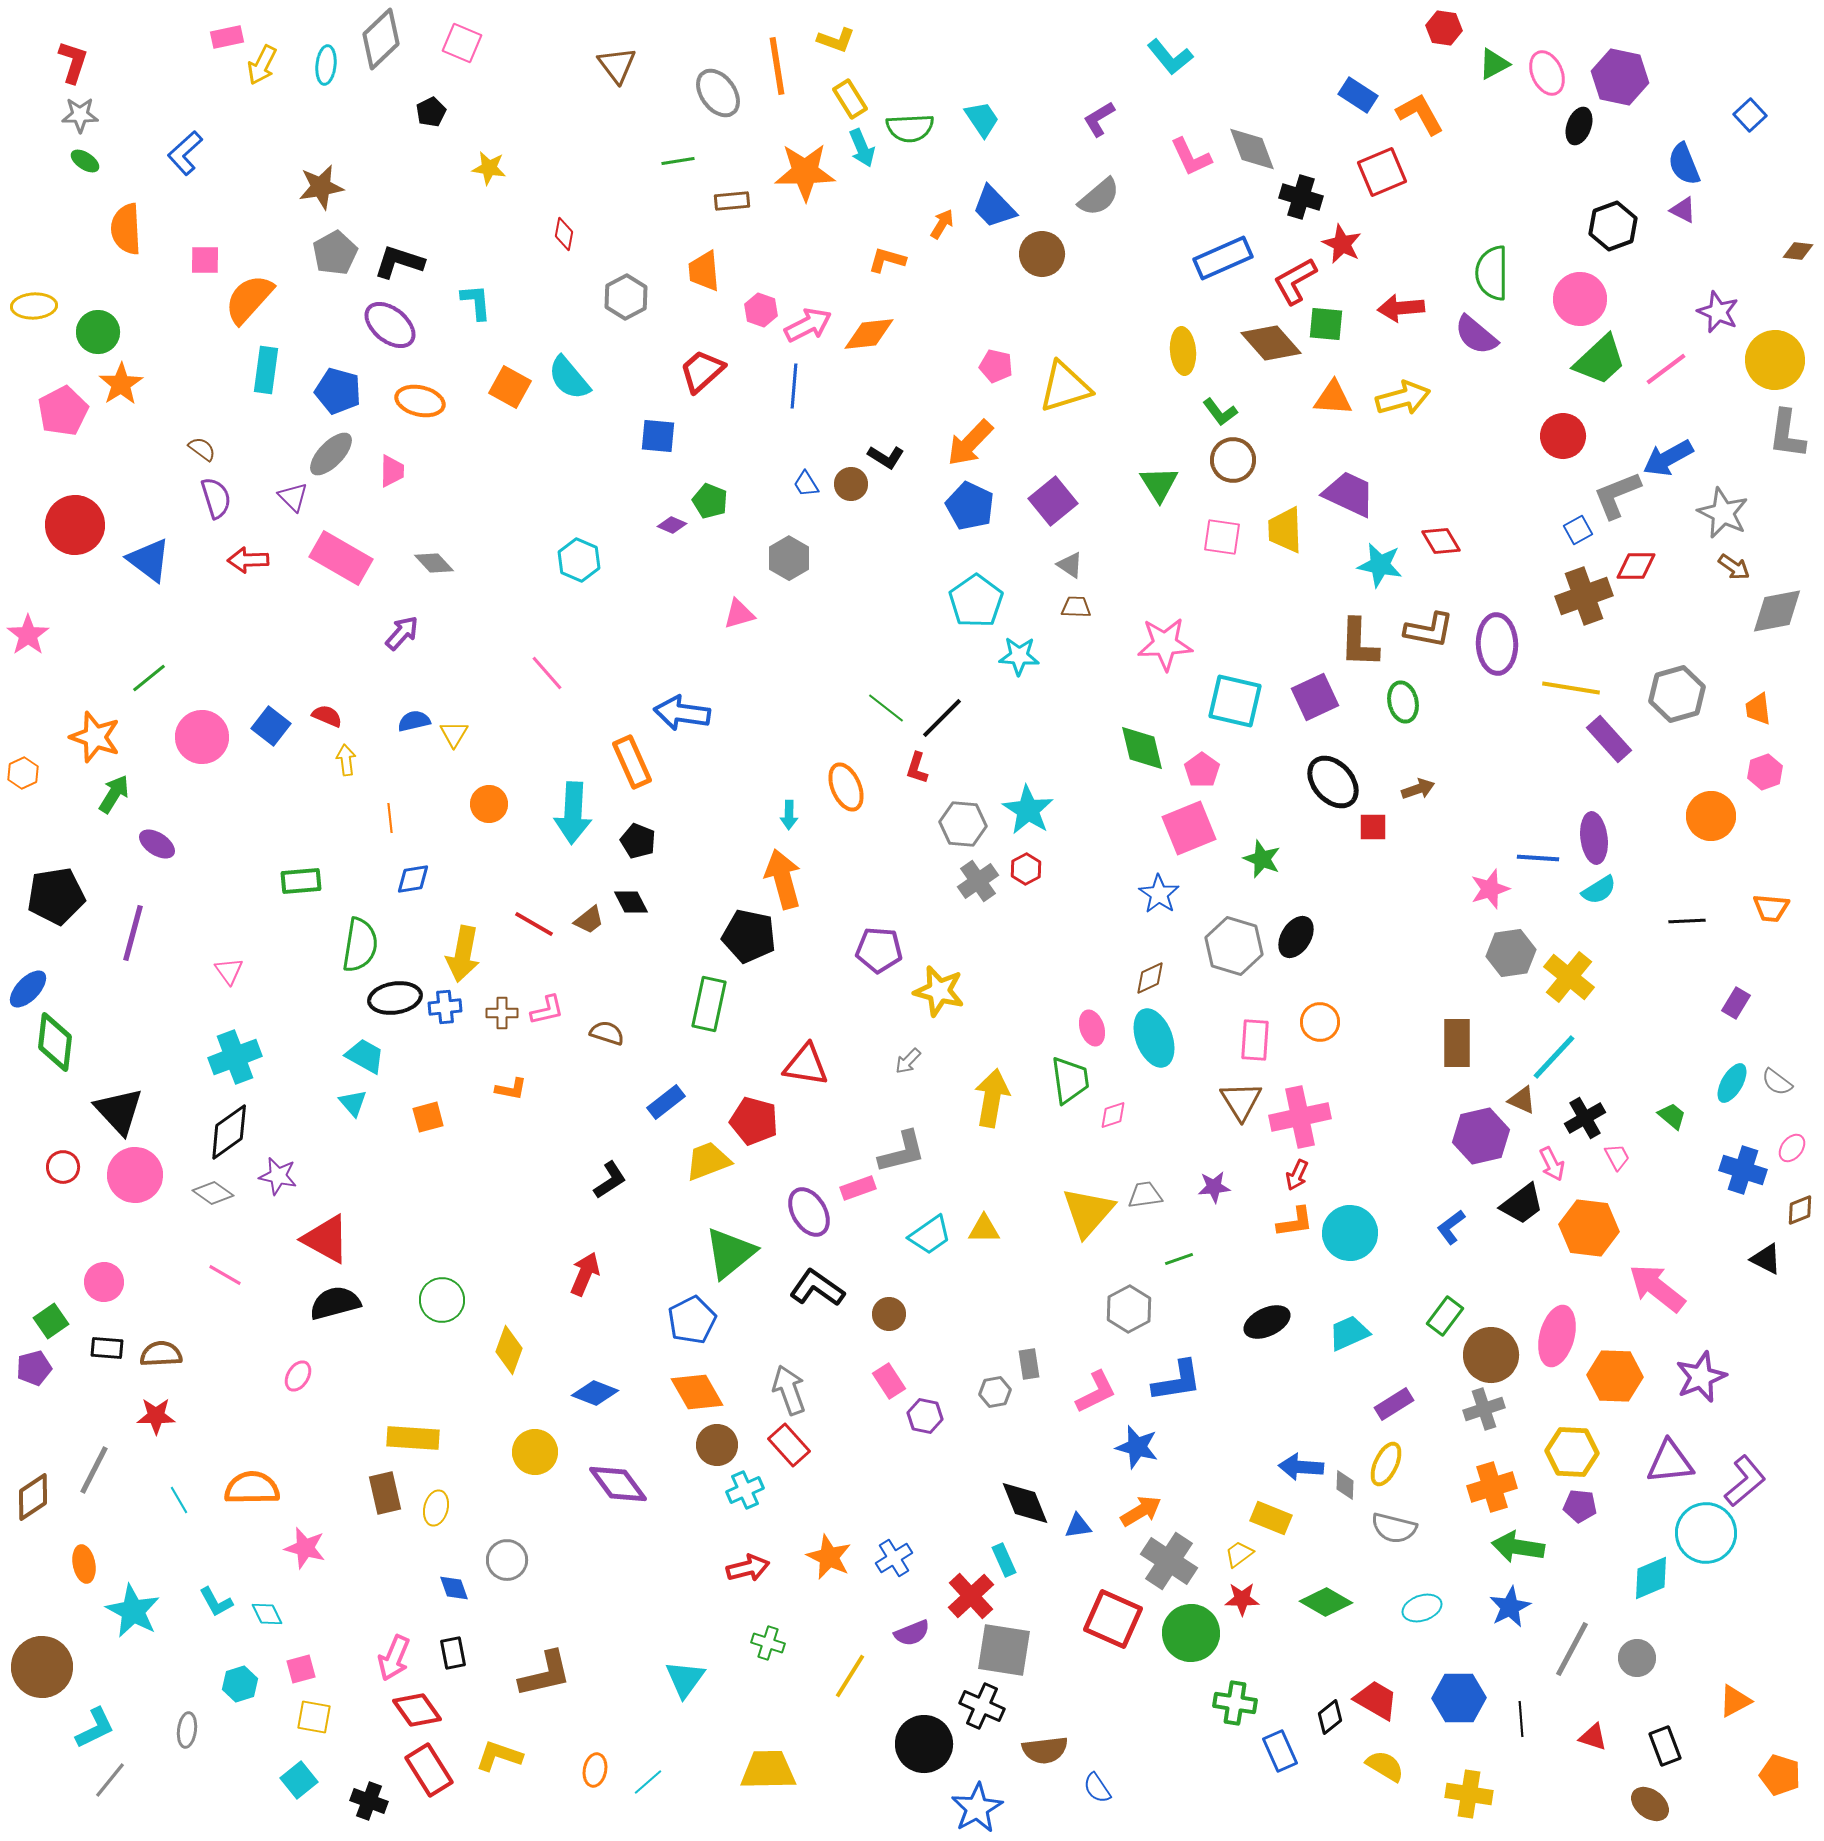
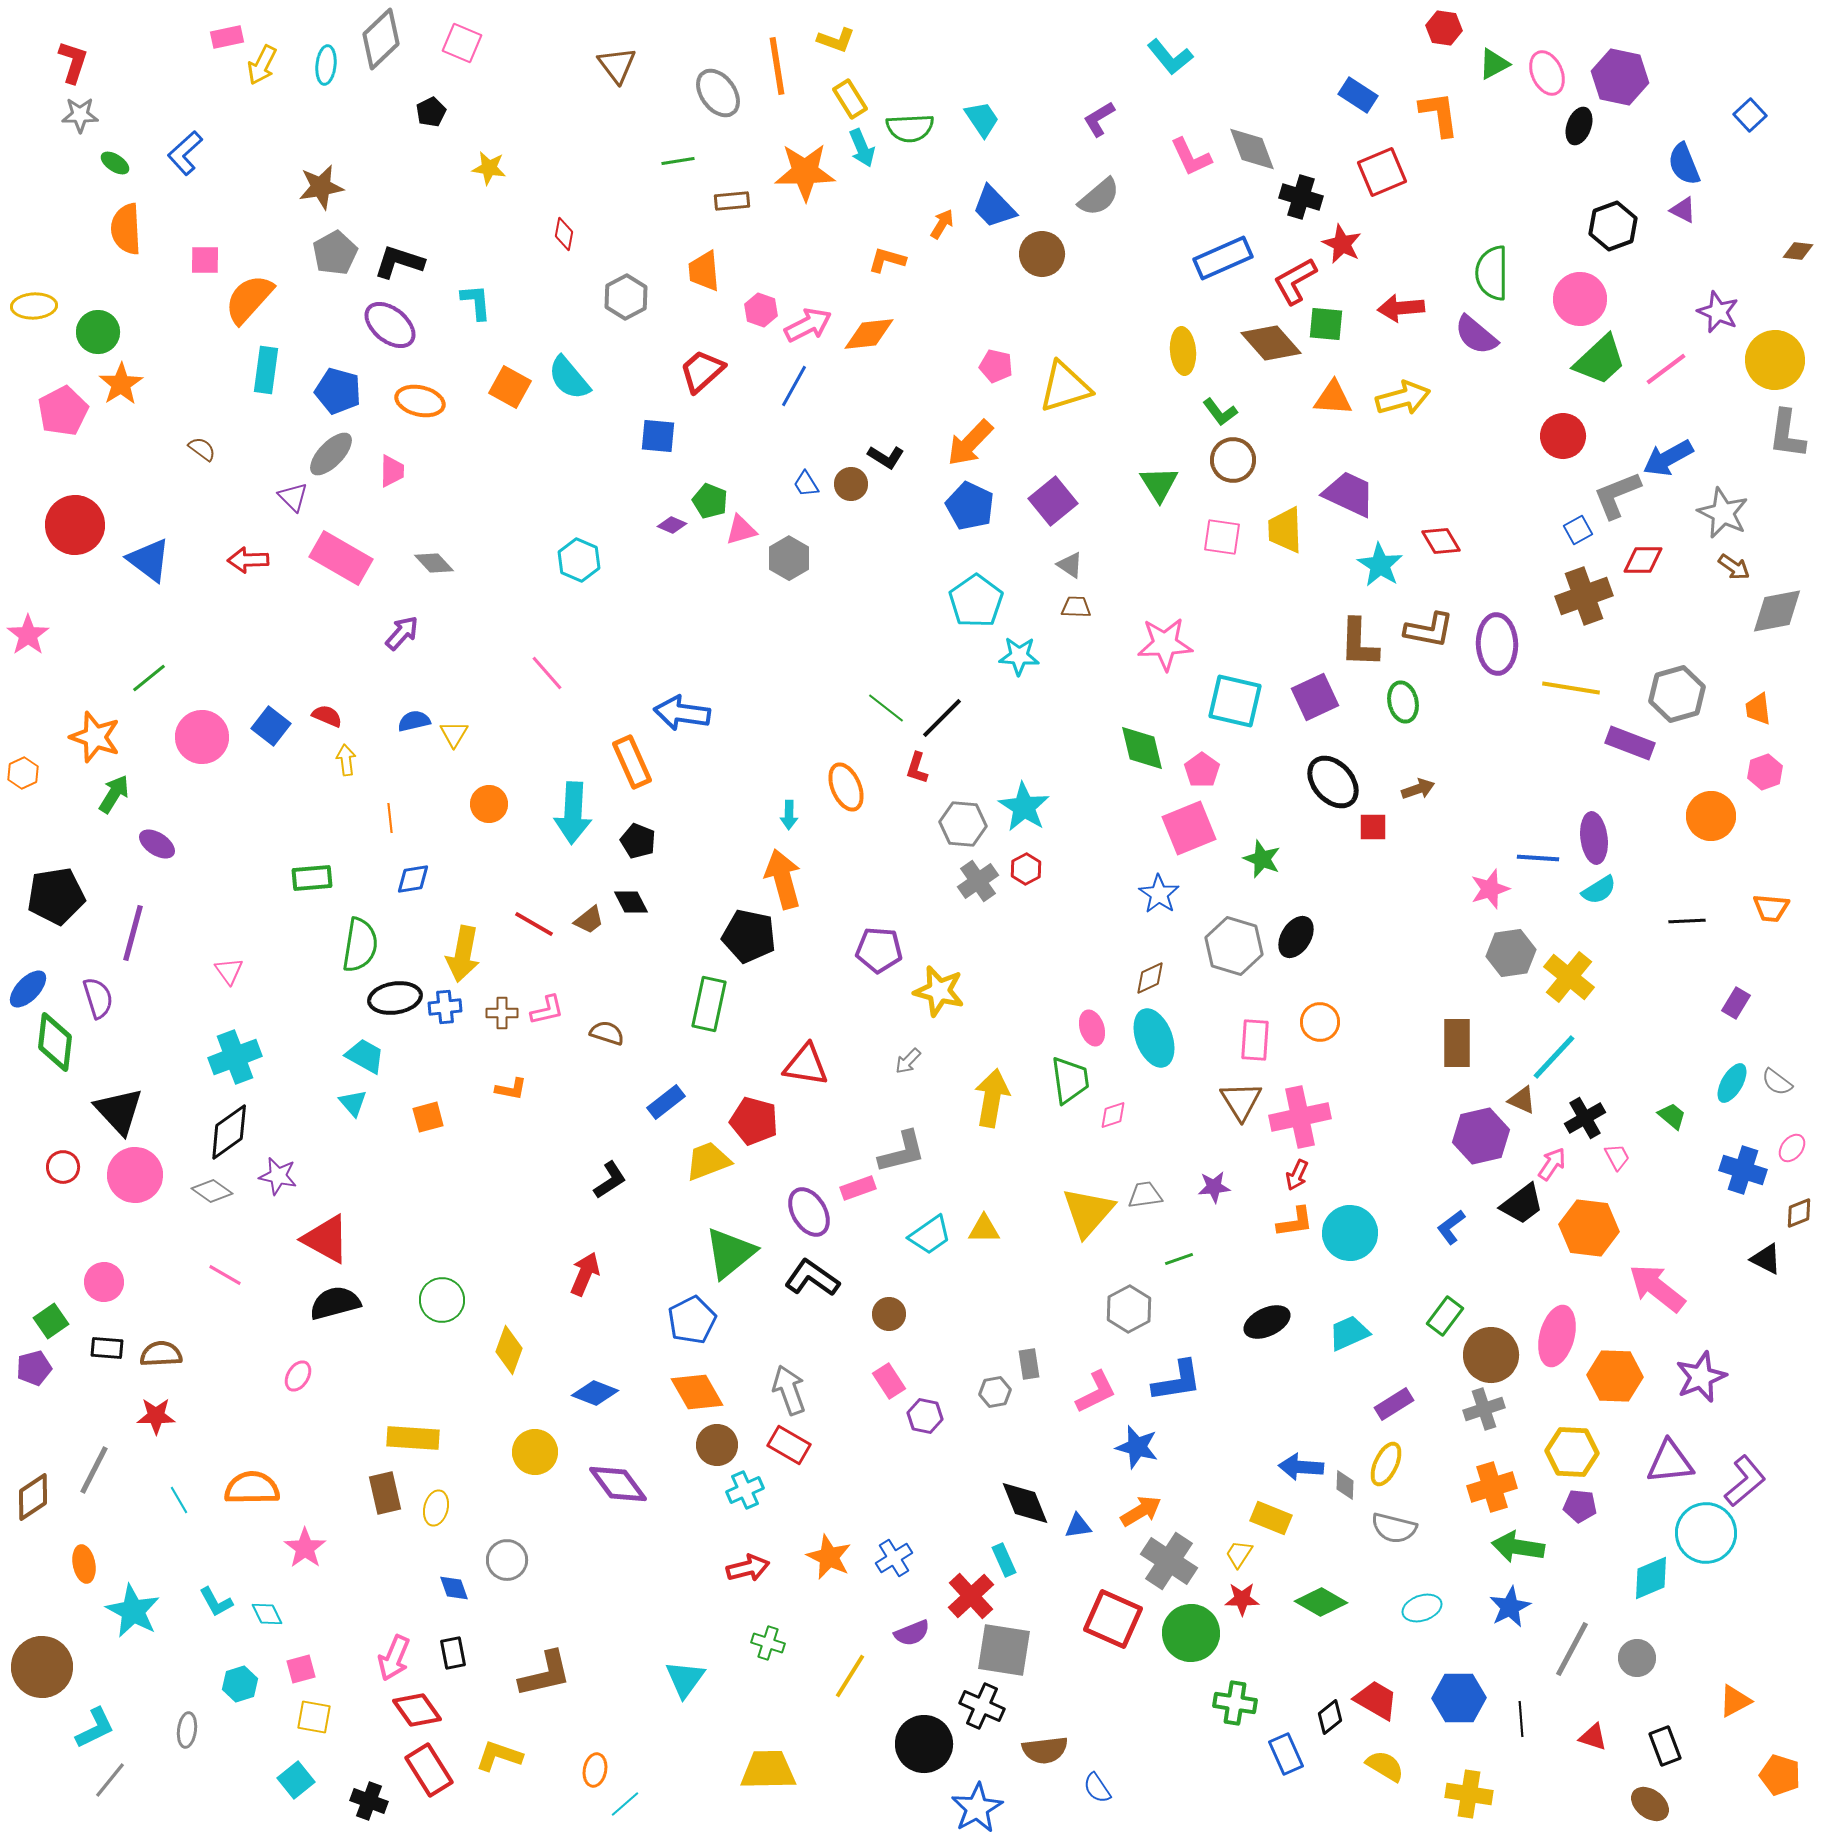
orange L-shape at (1420, 114): moved 19 px right; rotated 21 degrees clockwise
green ellipse at (85, 161): moved 30 px right, 2 px down
blue line at (794, 386): rotated 24 degrees clockwise
purple semicircle at (216, 498): moved 118 px left, 500 px down
cyan star at (1380, 565): rotated 21 degrees clockwise
red diamond at (1636, 566): moved 7 px right, 6 px up
pink triangle at (739, 614): moved 2 px right, 84 px up
purple rectangle at (1609, 739): moved 21 px right, 4 px down; rotated 27 degrees counterclockwise
cyan star at (1028, 810): moved 4 px left, 3 px up
green rectangle at (301, 881): moved 11 px right, 3 px up
pink arrow at (1552, 1164): rotated 120 degrees counterclockwise
gray diamond at (213, 1193): moved 1 px left, 2 px up
brown diamond at (1800, 1210): moved 1 px left, 3 px down
black L-shape at (817, 1288): moved 5 px left, 10 px up
red rectangle at (789, 1445): rotated 18 degrees counterclockwise
pink star at (305, 1548): rotated 21 degrees clockwise
yellow trapezoid at (1239, 1554): rotated 20 degrees counterclockwise
green diamond at (1326, 1602): moved 5 px left
blue rectangle at (1280, 1751): moved 6 px right, 3 px down
cyan square at (299, 1780): moved 3 px left
cyan line at (648, 1782): moved 23 px left, 22 px down
